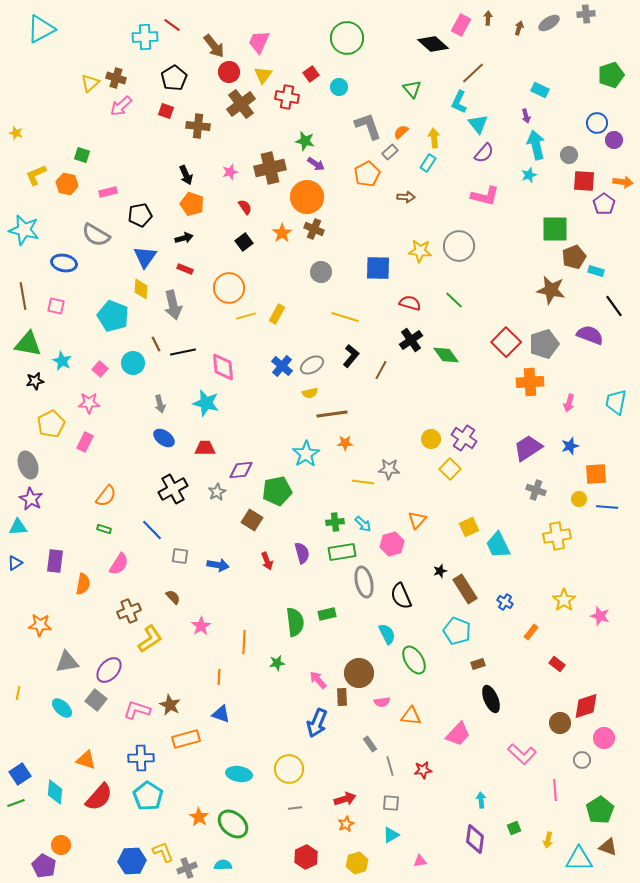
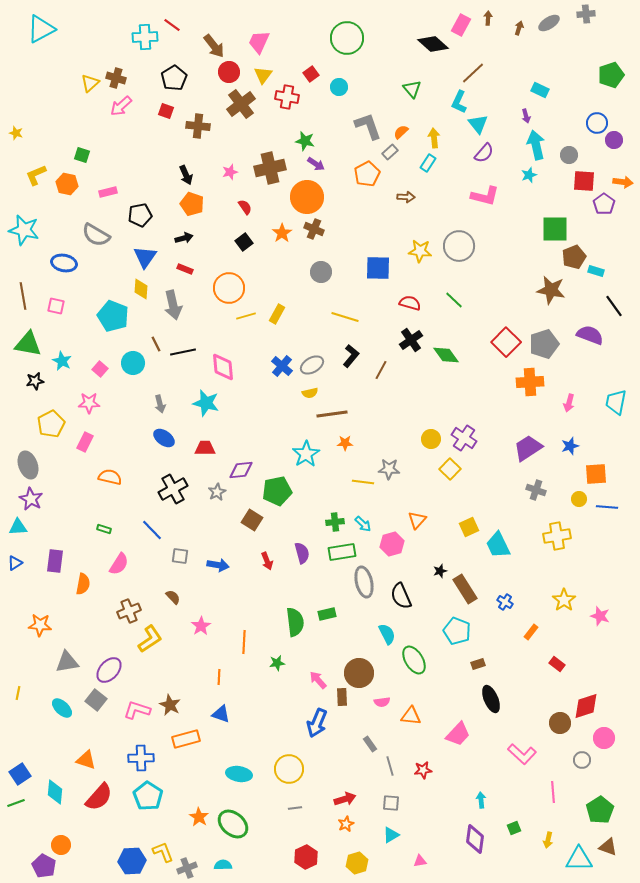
orange semicircle at (106, 496): moved 4 px right, 19 px up; rotated 115 degrees counterclockwise
pink line at (555, 790): moved 2 px left, 2 px down
